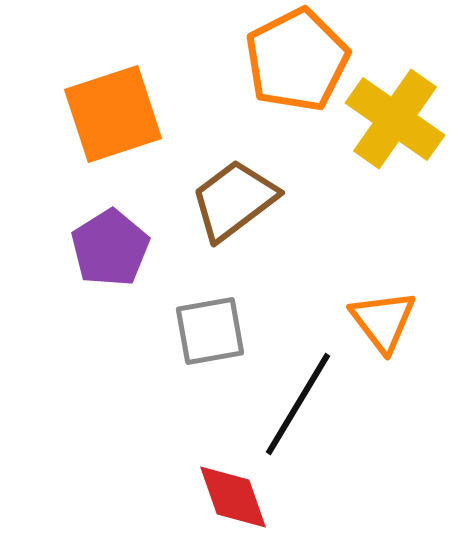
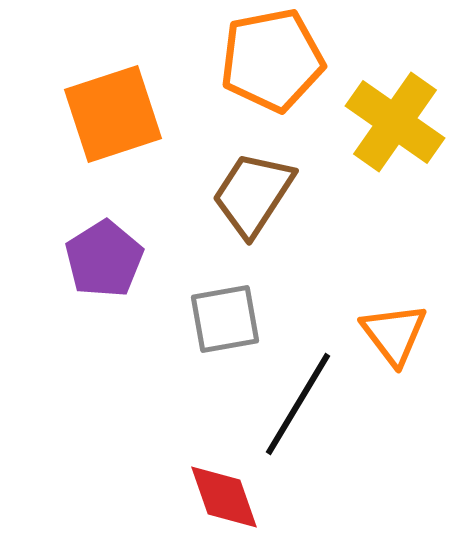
orange pentagon: moved 25 px left; rotated 16 degrees clockwise
yellow cross: moved 3 px down
brown trapezoid: moved 19 px right, 6 px up; rotated 20 degrees counterclockwise
purple pentagon: moved 6 px left, 11 px down
orange triangle: moved 11 px right, 13 px down
gray square: moved 15 px right, 12 px up
red diamond: moved 9 px left
